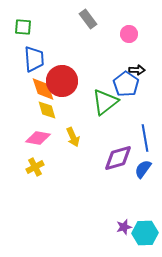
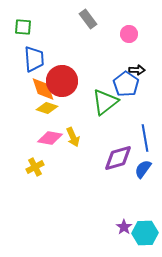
yellow diamond: moved 2 px up; rotated 55 degrees counterclockwise
pink diamond: moved 12 px right
purple star: rotated 21 degrees counterclockwise
